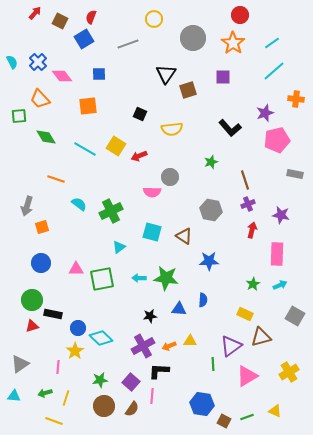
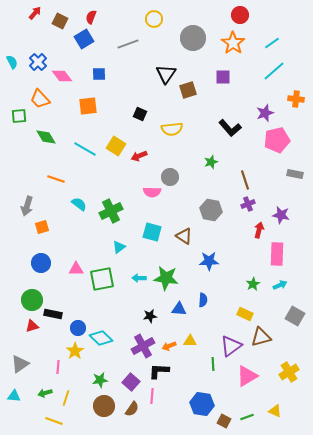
red arrow at (252, 230): moved 7 px right
